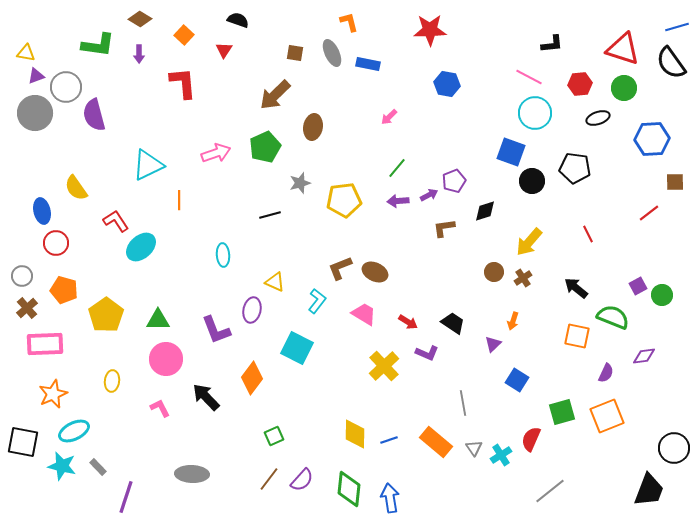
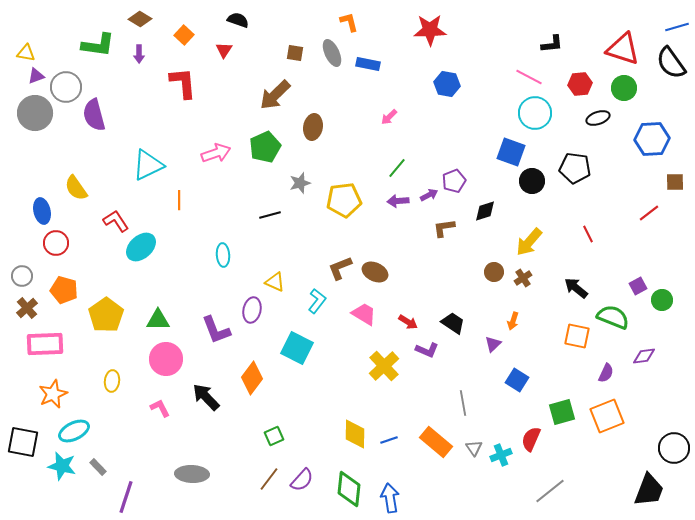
green circle at (662, 295): moved 5 px down
purple L-shape at (427, 353): moved 3 px up
cyan cross at (501, 455): rotated 10 degrees clockwise
